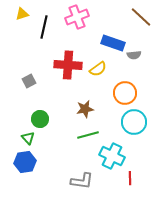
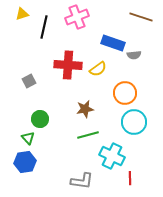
brown line: rotated 25 degrees counterclockwise
